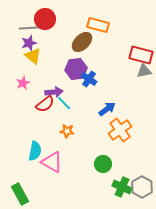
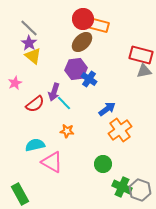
red circle: moved 38 px right
gray line: rotated 48 degrees clockwise
purple star: rotated 21 degrees counterclockwise
pink star: moved 8 px left
purple arrow: rotated 114 degrees clockwise
red semicircle: moved 10 px left
cyan semicircle: moved 6 px up; rotated 114 degrees counterclockwise
gray hexagon: moved 2 px left, 3 px down; rotated 10 degrees counterclockwise
